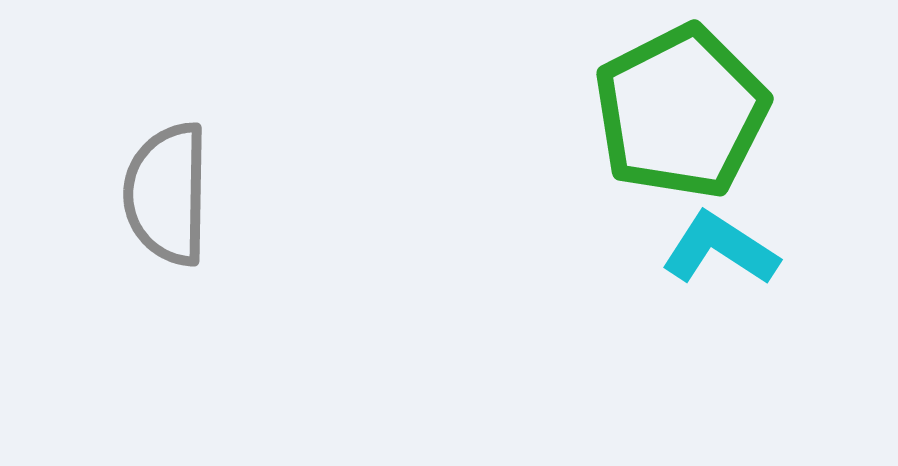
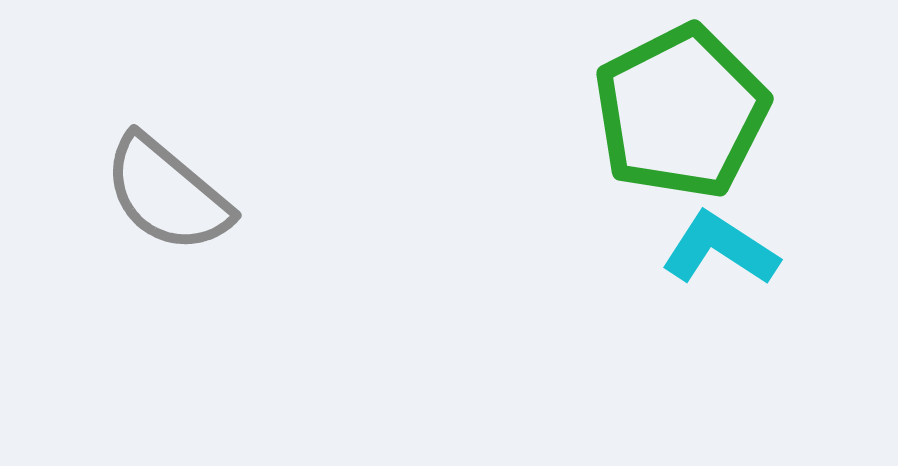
gray semicircle: rotated 51 degrees counterclockwise
